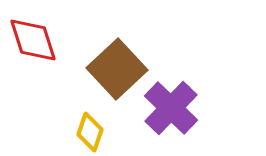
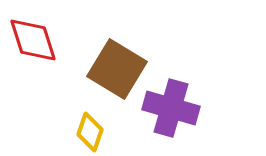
brown square: rotated 16 degrees counterclockwise
purple cross: rotated 28 degrees counterclockwise
